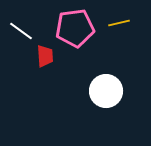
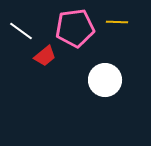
yellow line: moved 2 px left, 1 px up; rotated 15 degrees clockwise
red trapezoid: rotated 55 degrees clockwise
white circle: moved 1 px left, 11 px up
